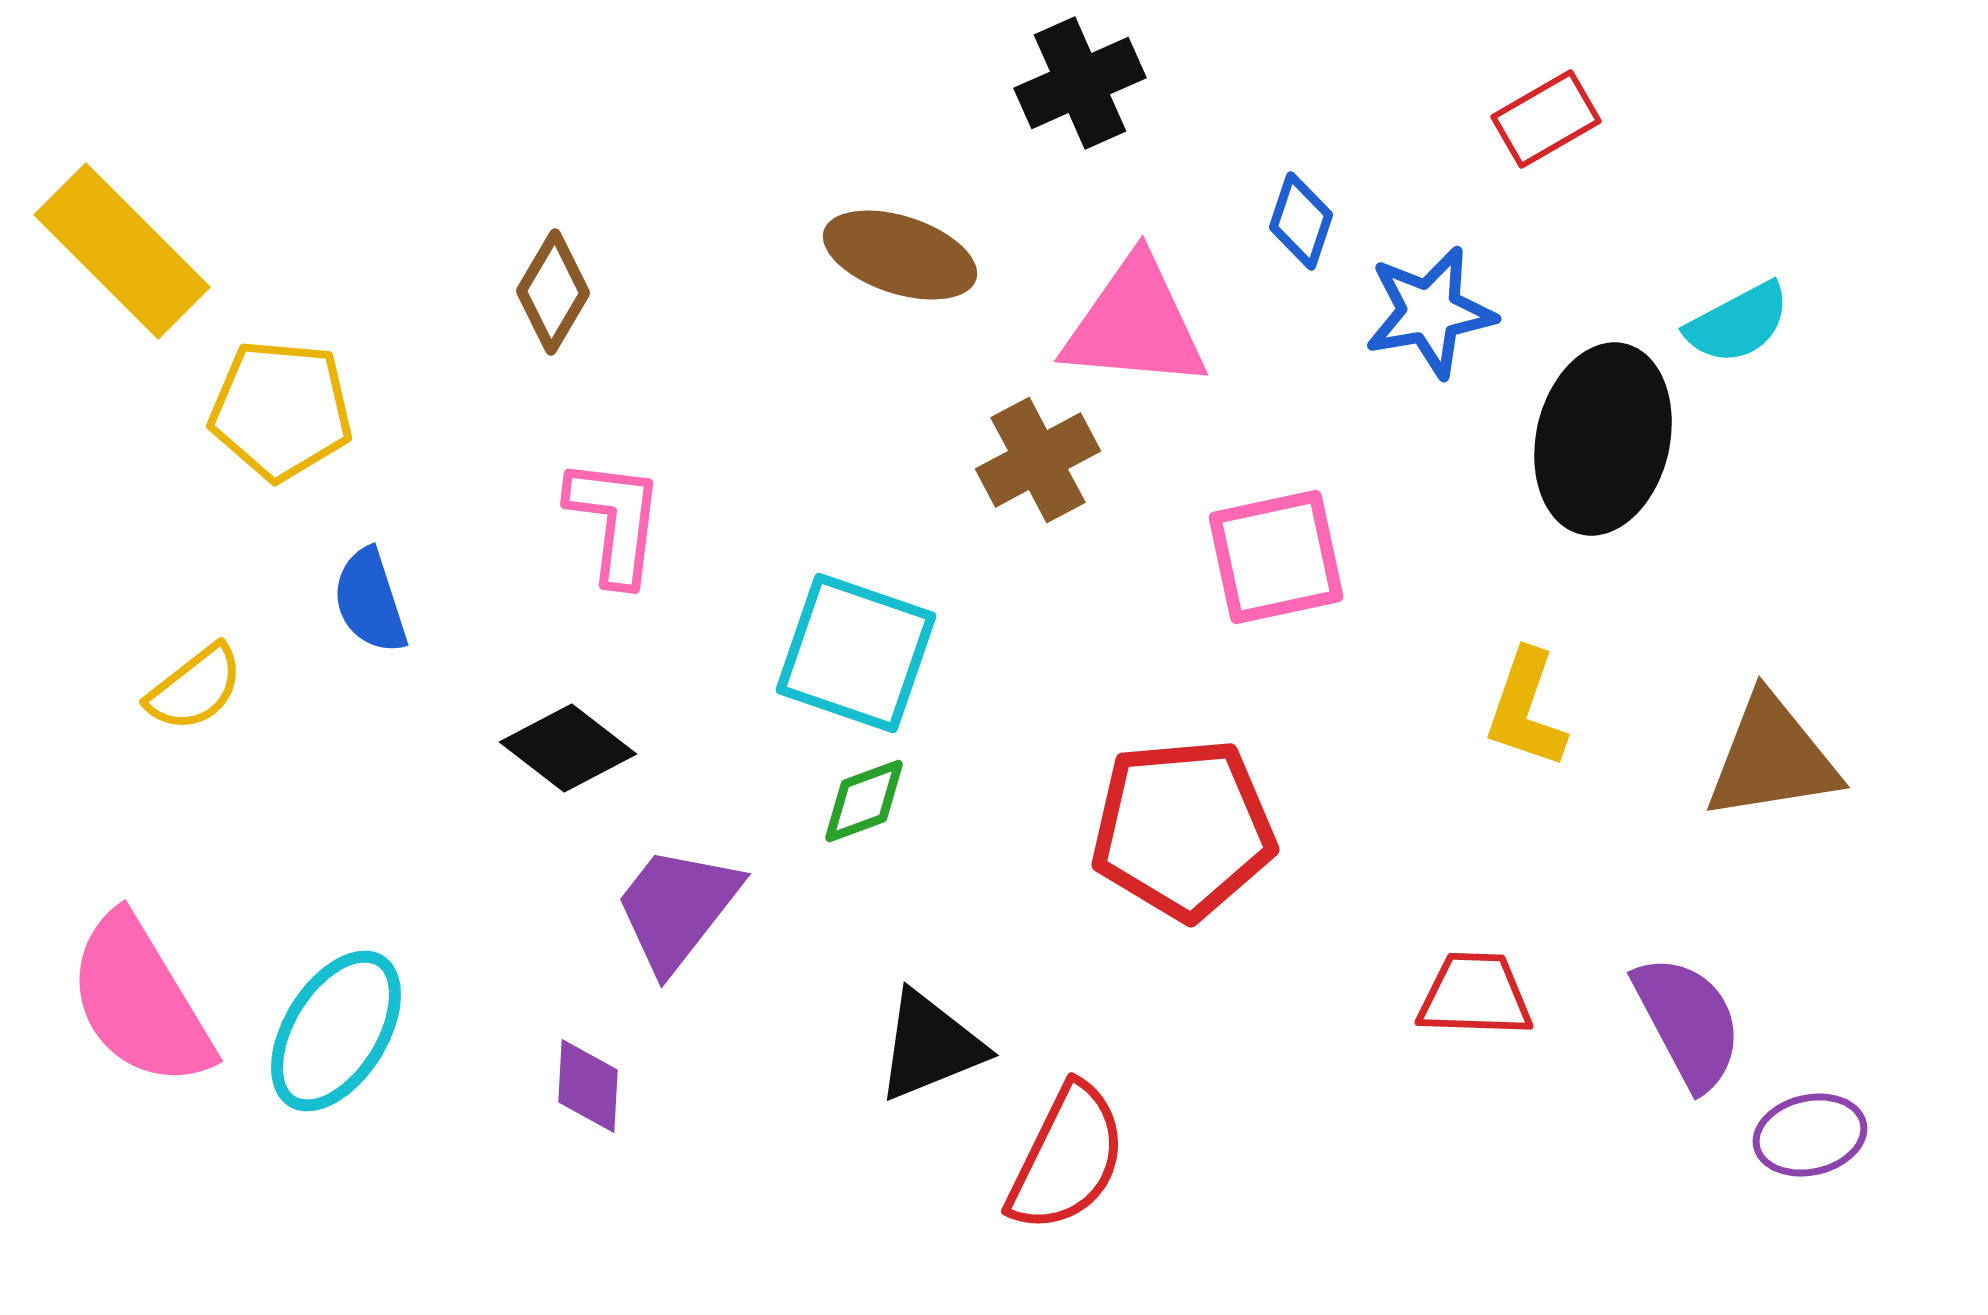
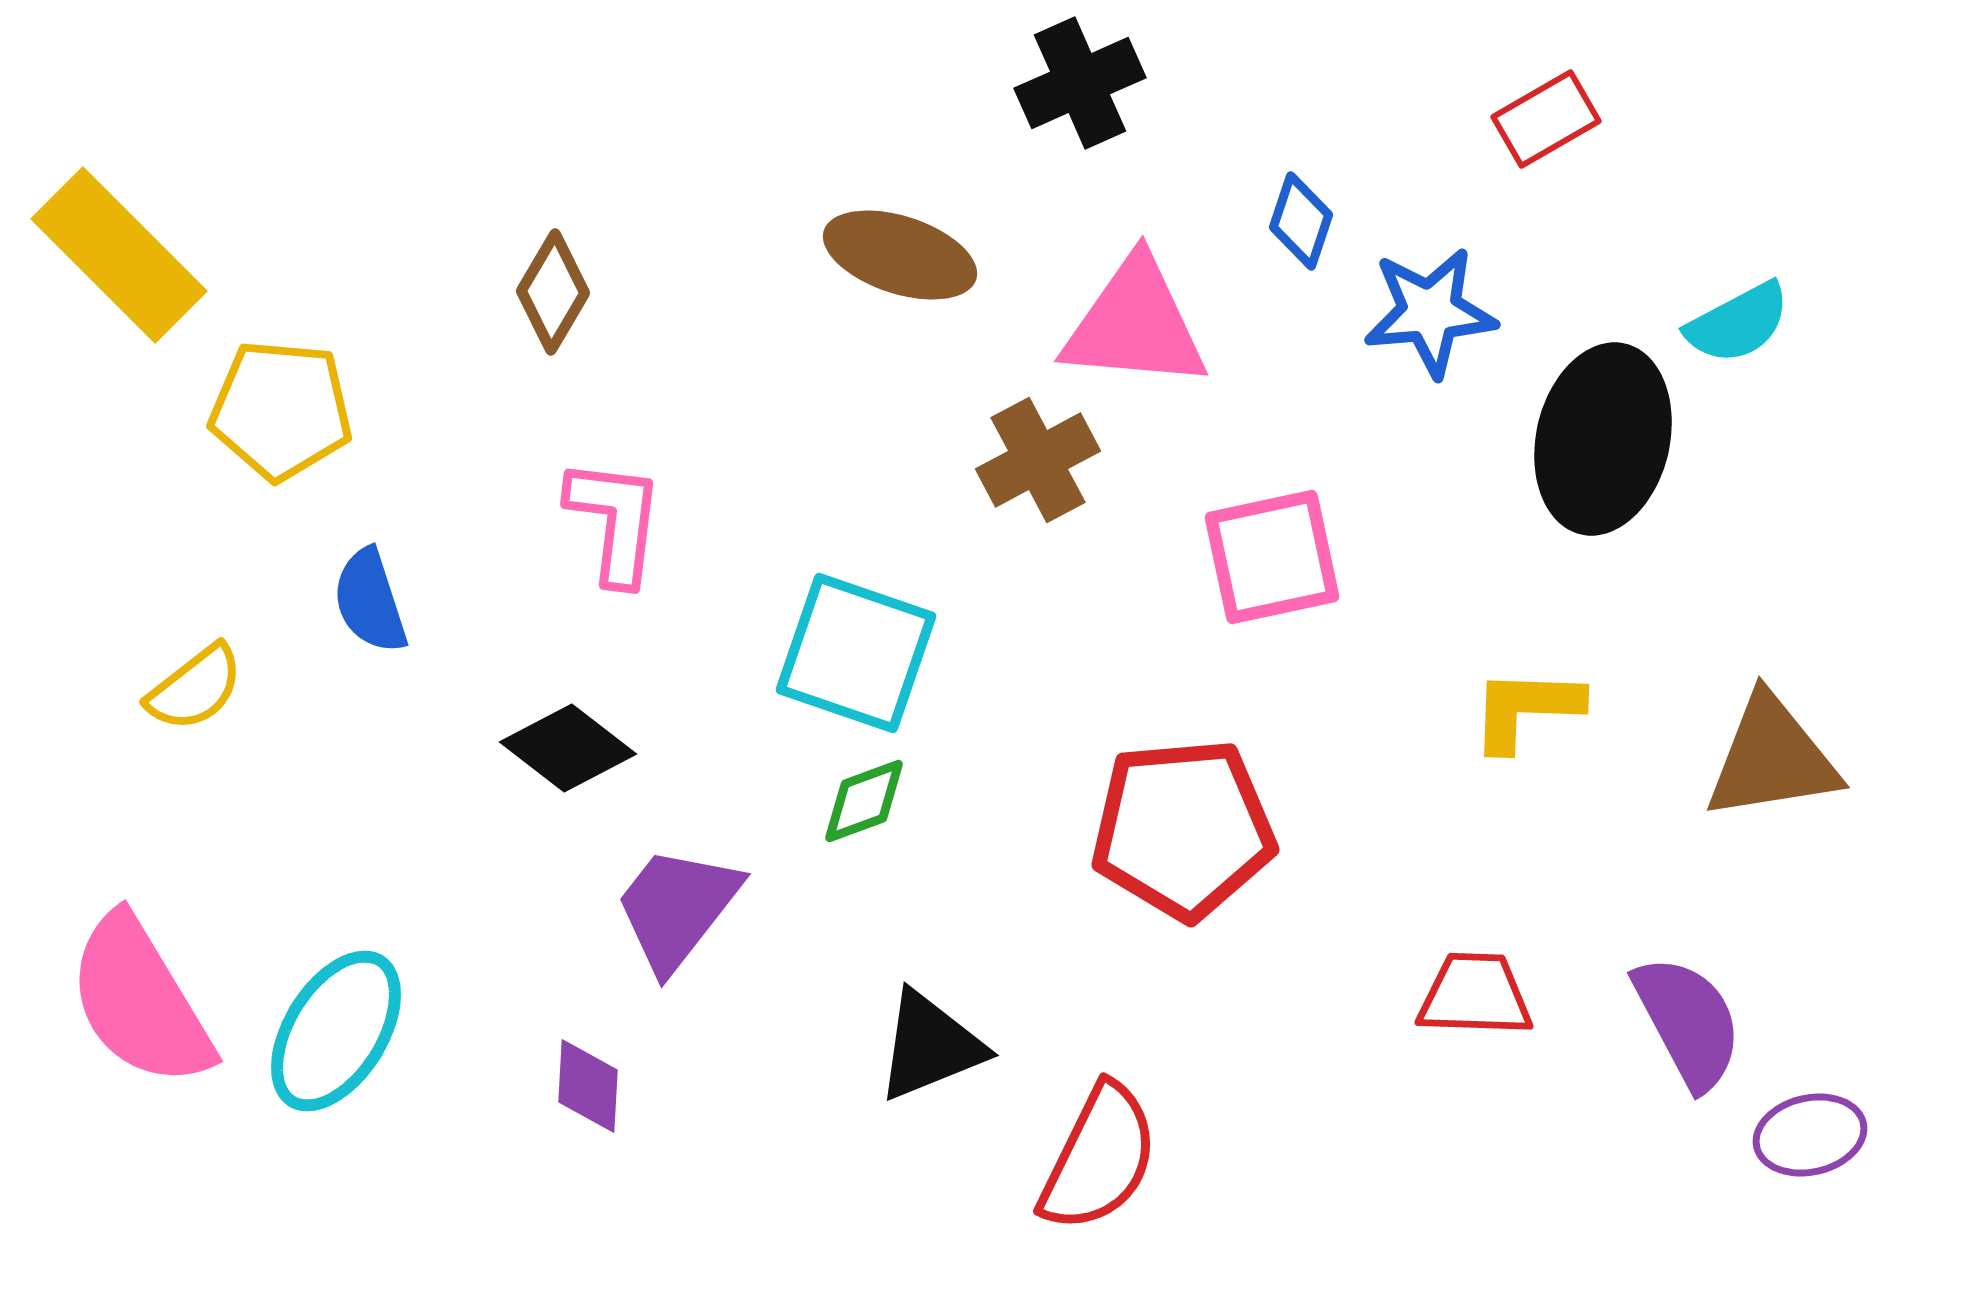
yellow rectangle: moved 3 px left, 4 px down
blue star: rotated 5 degrees clockwise
pink square: moved 4 px left
yellow L-shape: rotated 73 degrees clockwise
red semicircle: moved 32 px right
